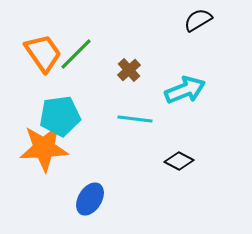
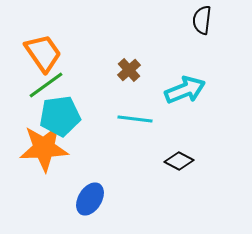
black semicircle: moved 4 px right; rotated 52 degrees counterclockwise
green line: moved 30 px left, 31 px down; rotated 9 degrees clockwise
